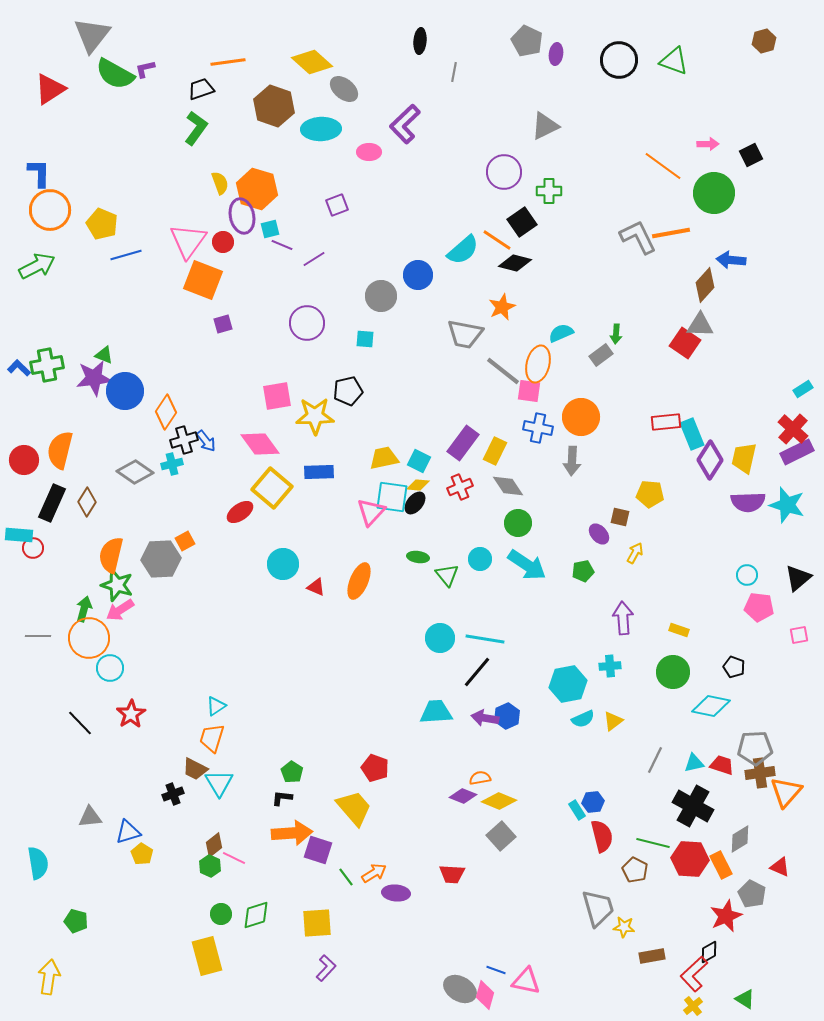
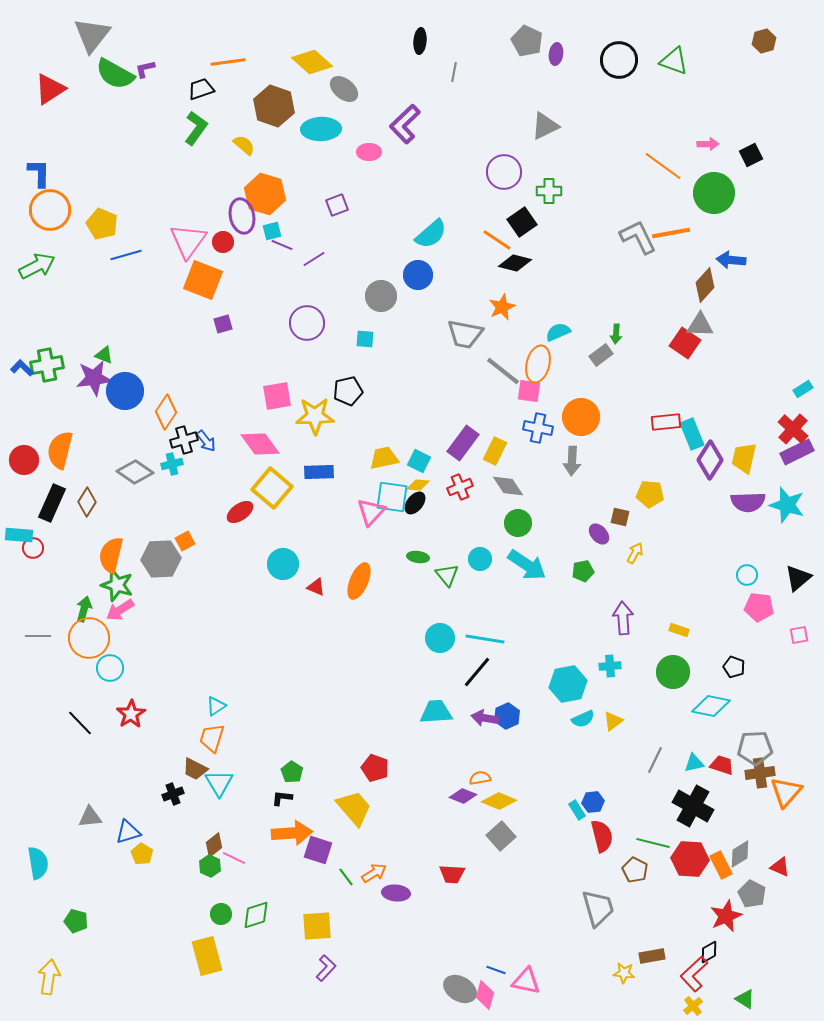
yellow semicircle at (220, 183): moved 24 px right, 38 px up; rotated 30 degrees counterclockwise
orange hexagon at (257, 189): moved 8 px right, 5 px down
cyan square at (270, 229): moved 2 px right, 2 px down
cyan semicircle at (463, 250): moved 32 px left, 16 px up
cyan semicircle at (561, 333): moved 3 px left, 1 px up
blue L-shape at (19, 368): moved 3 px right
gray diamond at (740, 839): moved 15 px down
yellow square at (317, 923): moved 3 px down
yellow star at (624, 927): moved 46 px down
